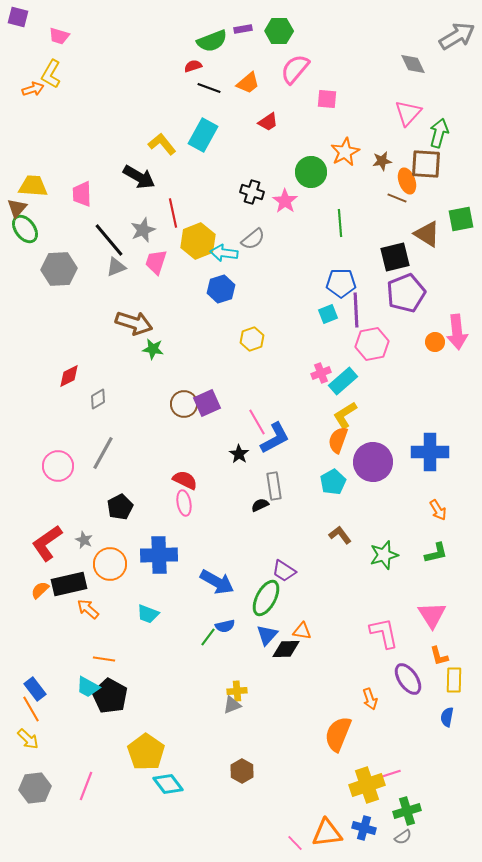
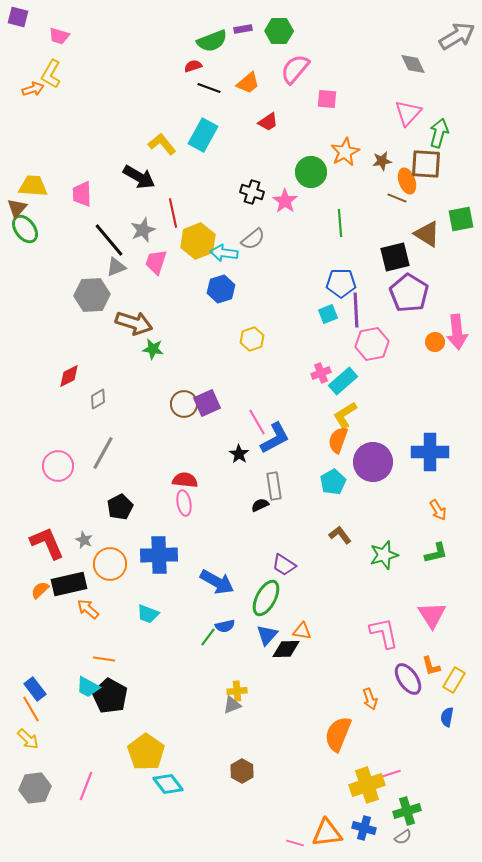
gray hexagon at (59, 269): moved 33 px right, 26 px down
purple pentagon at (406, 293): moved 3 px right; rotated 18 degrees counterclockwise
red semicircle at (185, 480): rotated 20 degrees counterclockwise
red L-shape at (47, 543): rotated 102 degrees clockwise
purple trapezoid at (284, 571): moved 6 px up
orange L-shape at (439, 656): moved 8 px left, 10 px down
yellow rectangle at (454, 680): rotated 30 degrees clockwise
pink line at (295, 843): rotated 30 degrees counterclockwise
